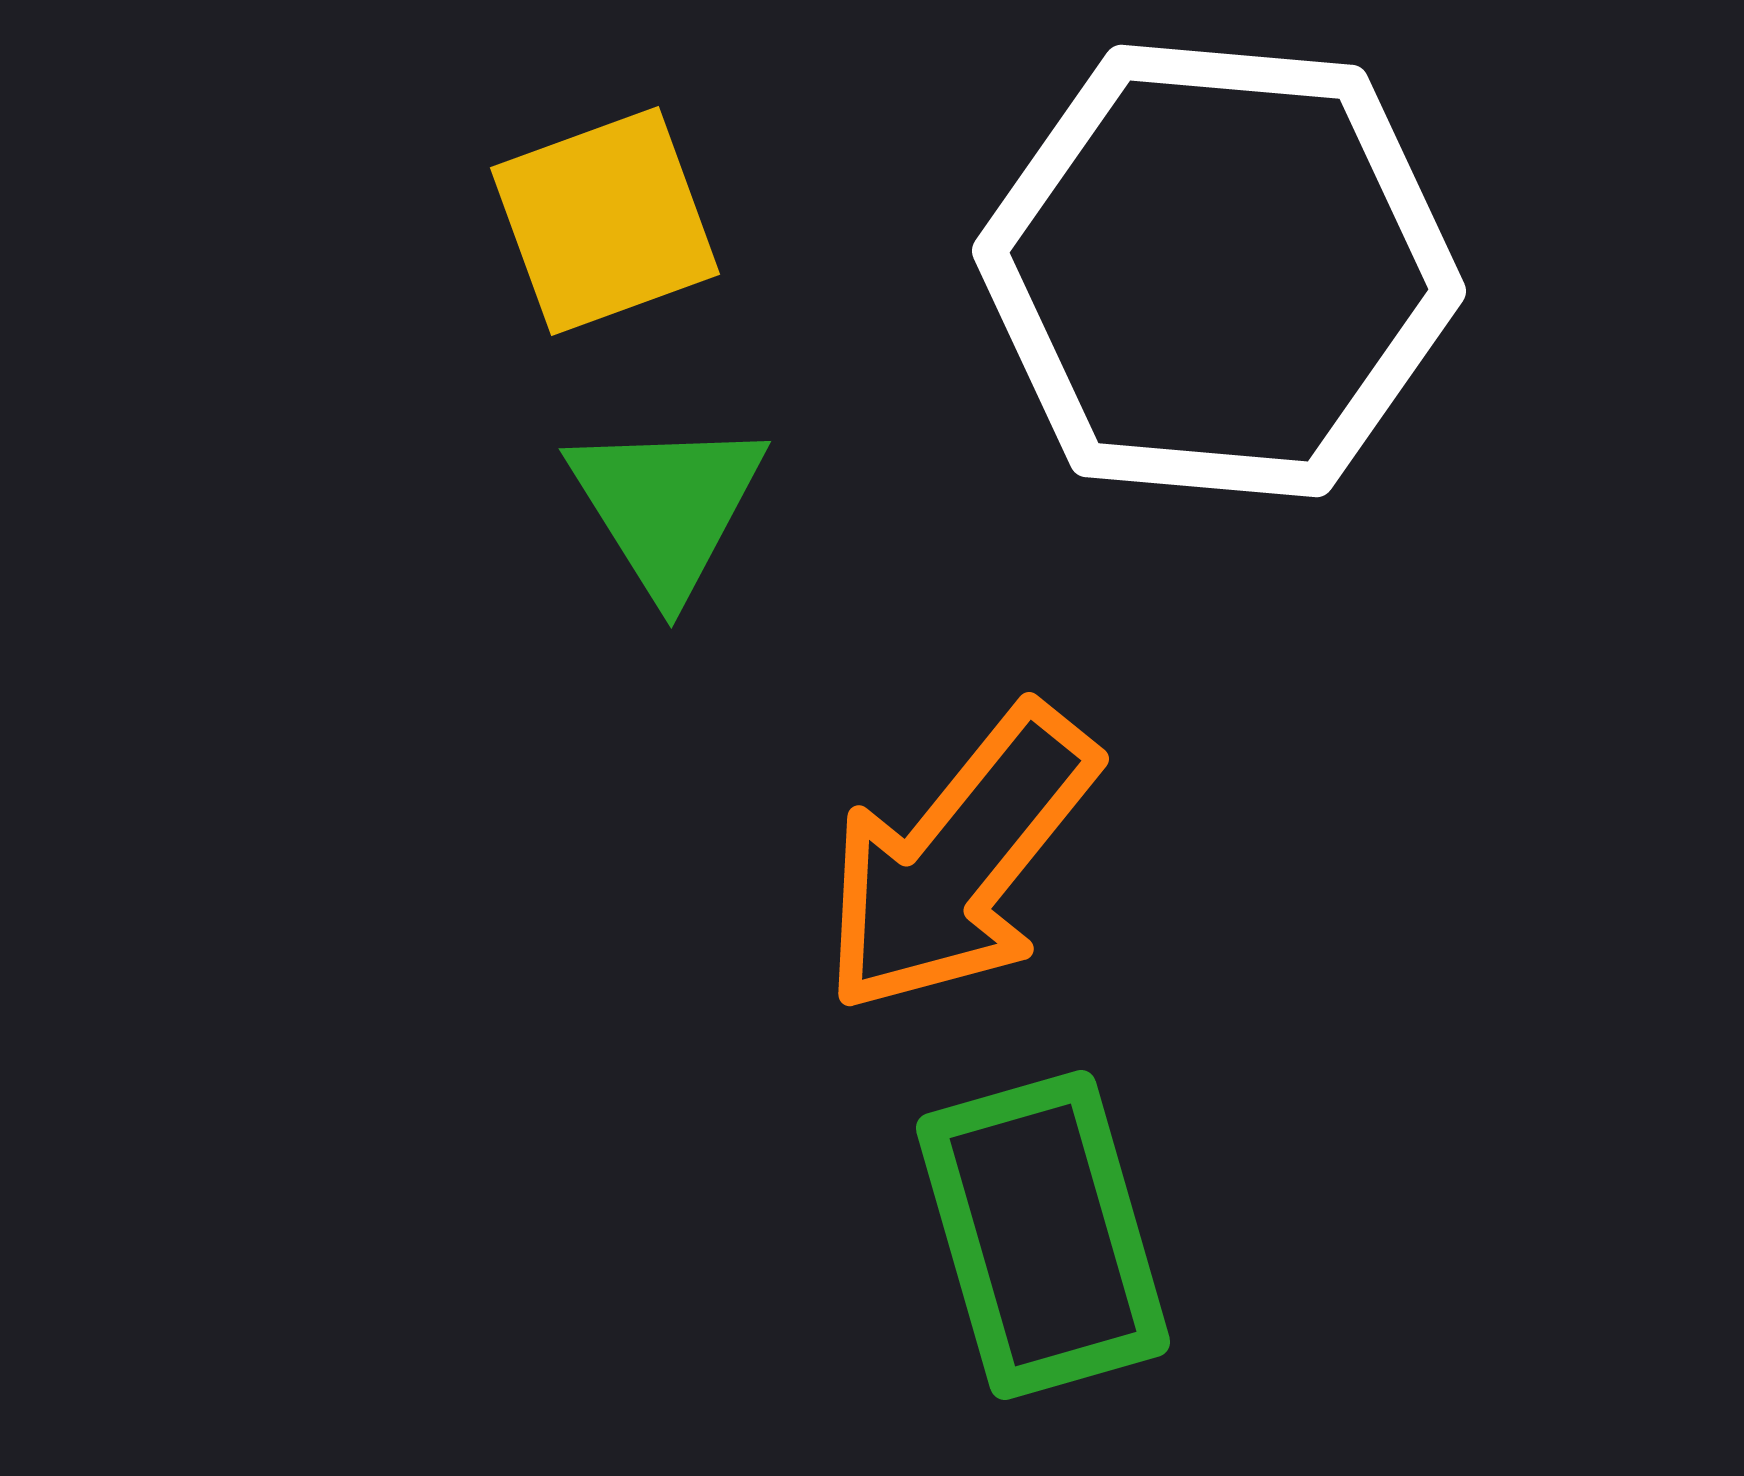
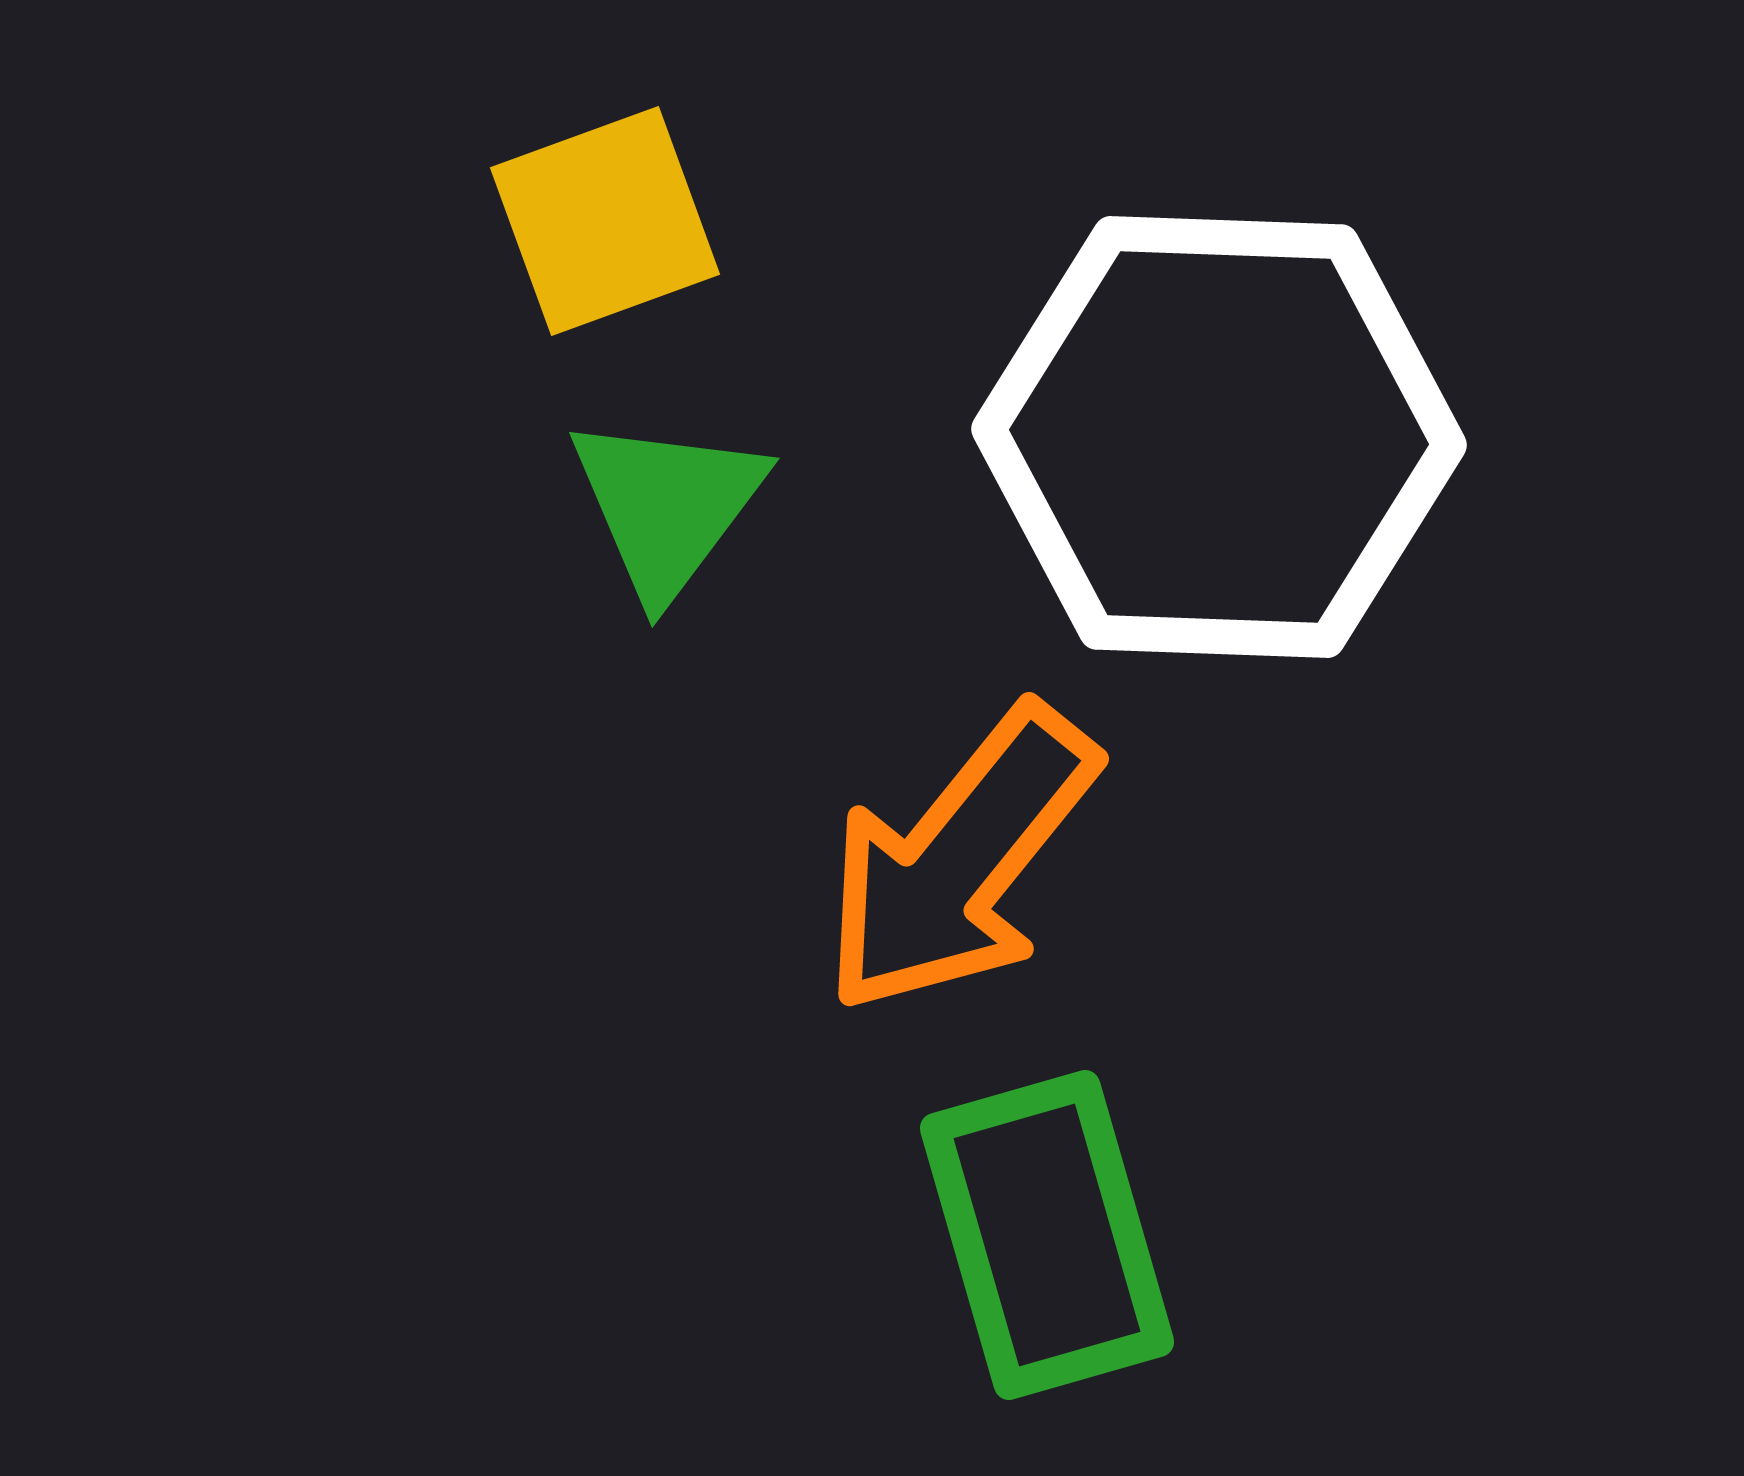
white hexagon: moved 166 px down; rotated 3 degrees counterclockwise
green triangle: rotated 9 degrees clockwise
green rectangle: moved 4 px right
